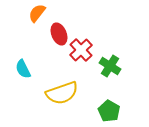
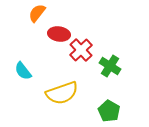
red ellipse: rotated 60 degrees counterclockwise
cyan semicircle: moved 2 px down; rotated 12 degrees counterclockwise
